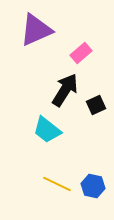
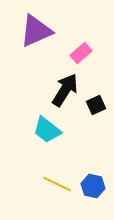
purple triangle: moved 1 px down
